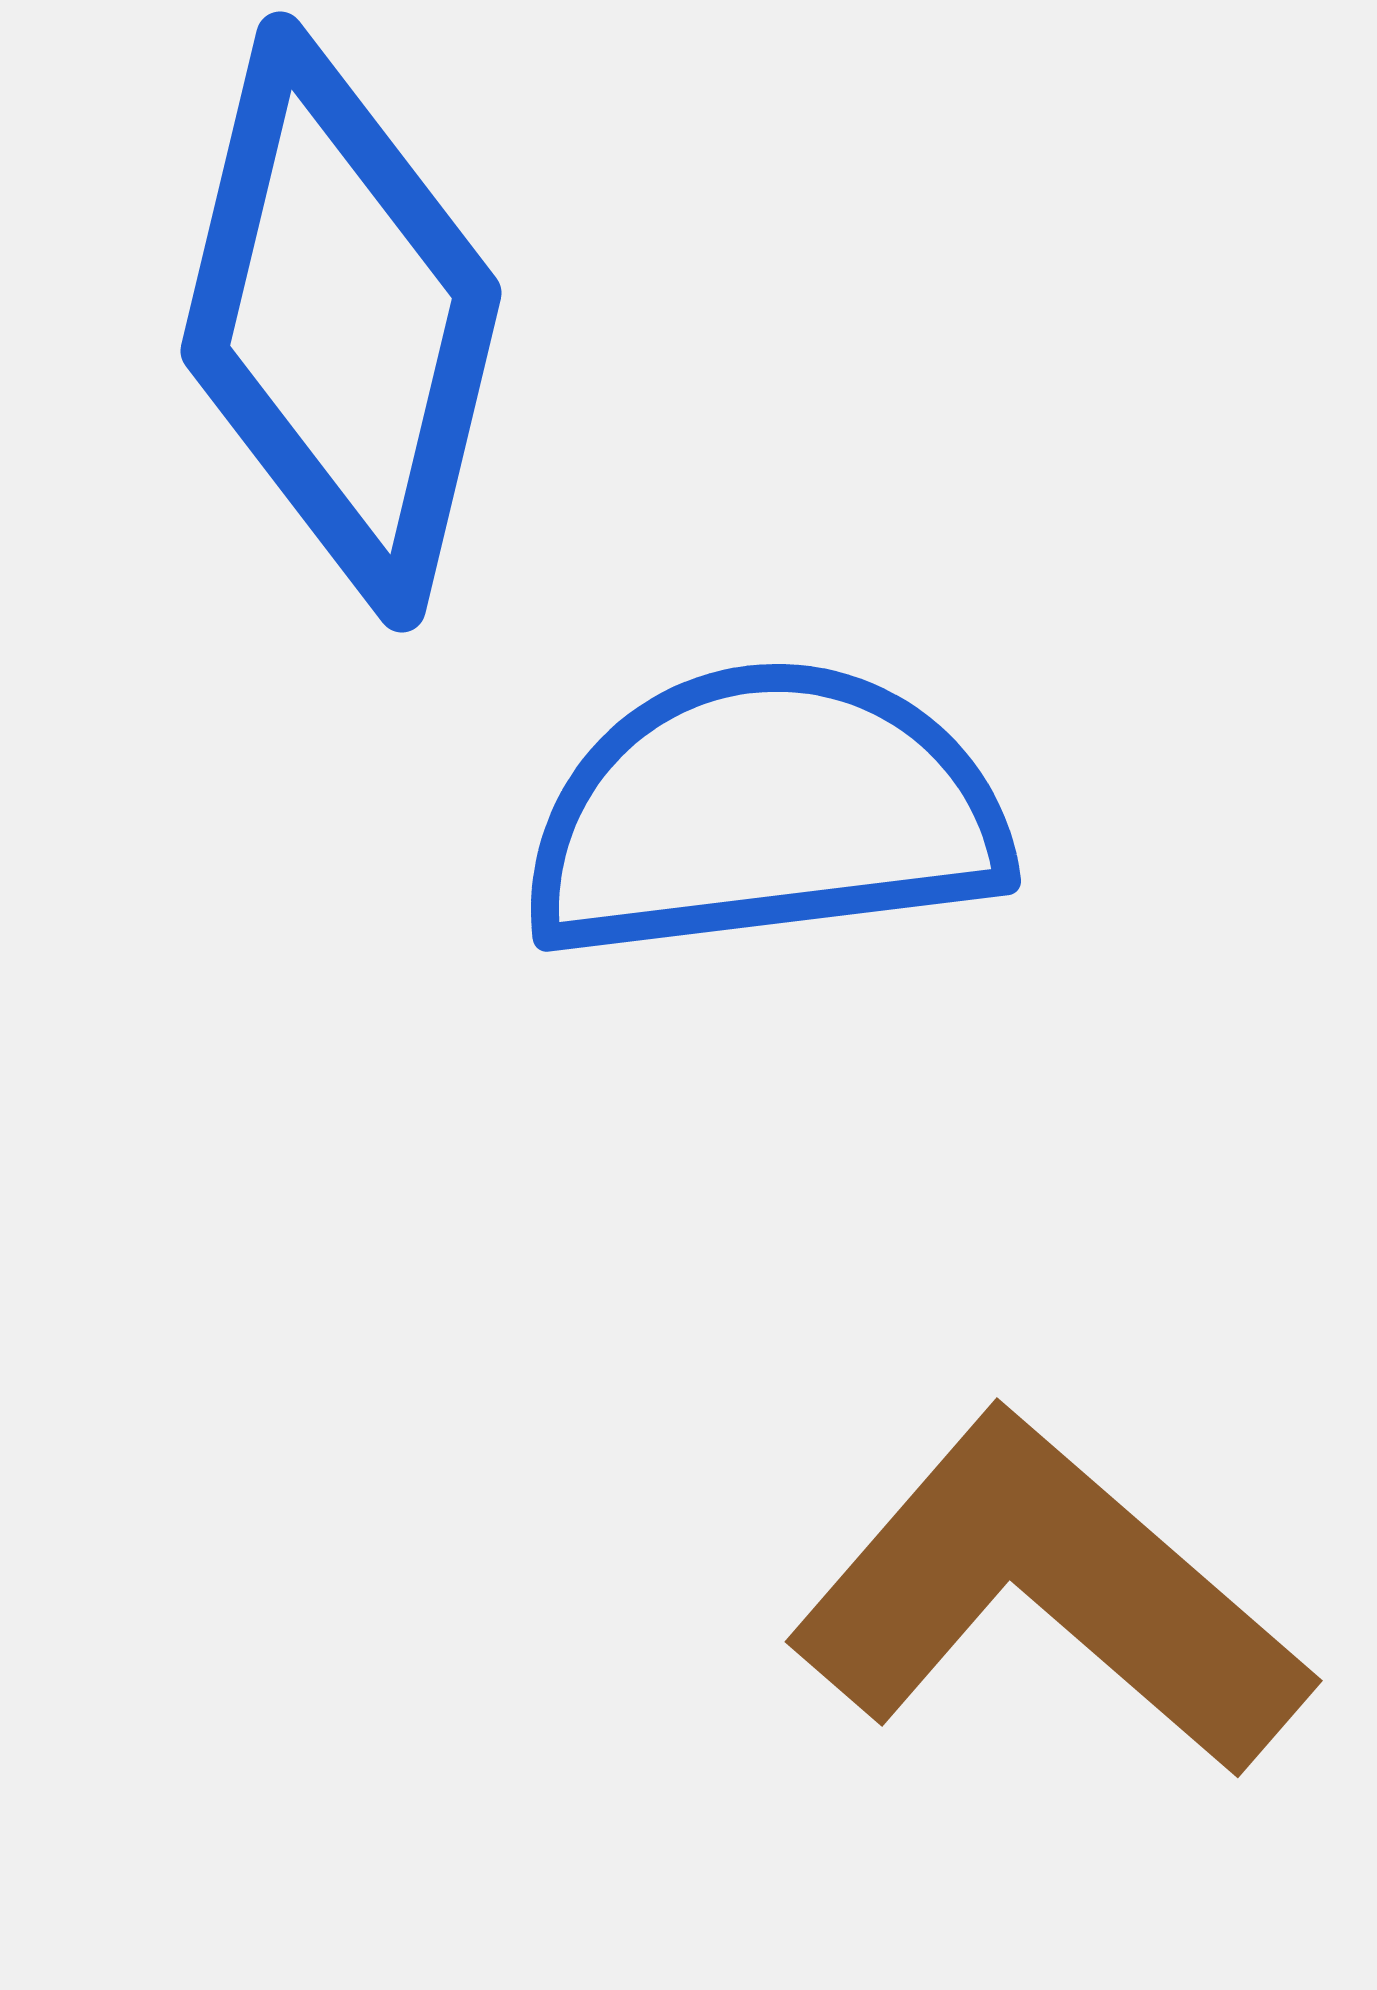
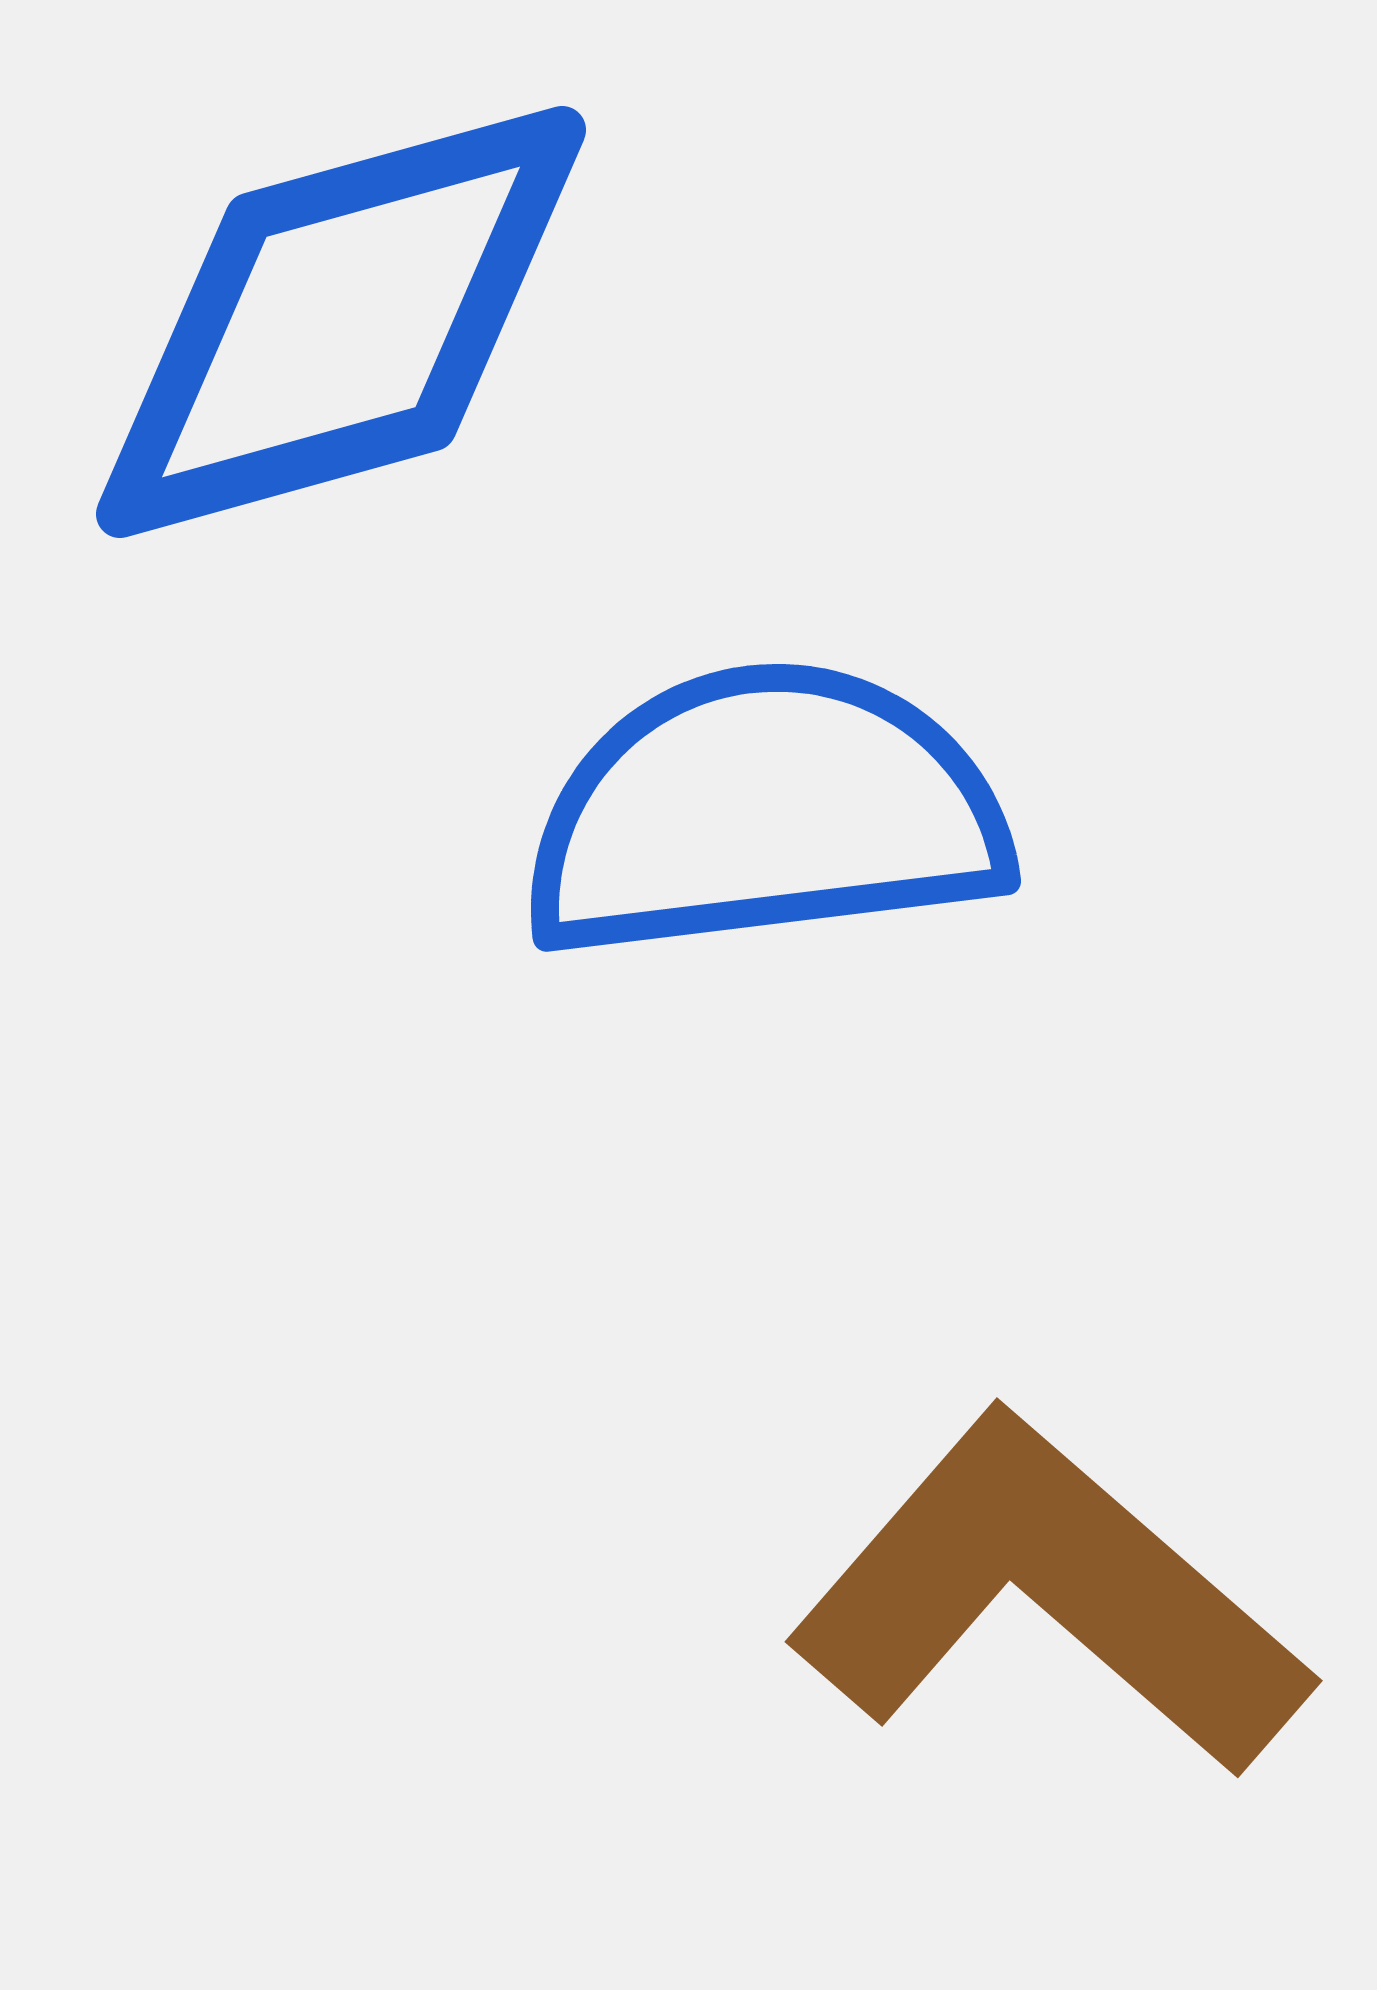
blue diamond: rotated 61 degrees clockwise
